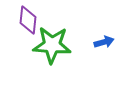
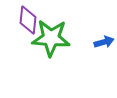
green star: moved 1 px left, 7 px up
